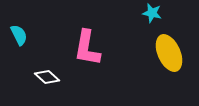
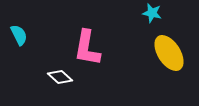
yellow ellipse: rotated 9 degrees counterclockwise
white diamond: moved 13 px right
